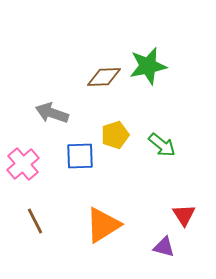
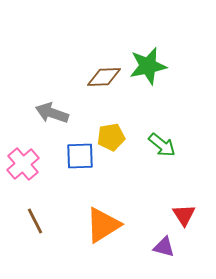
yellow pentagon: moved 4 px left, 2 px down; rotated 8 degrees clockwise
